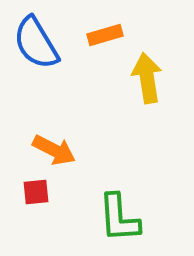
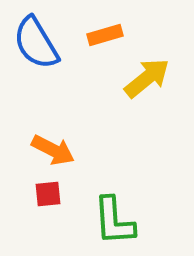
yellow arrow: rotated 60 degrees clockwise
orange arrow: moved 1 px left
red square: moved 12 px right, 2 px down
green L-shape: moved 5 px left, 3 px down
